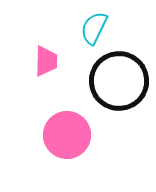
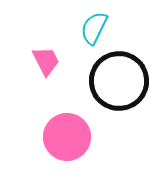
pink trapezoid: rotated 28 degrees counterclockwise
pink circle: moved 2 px down
